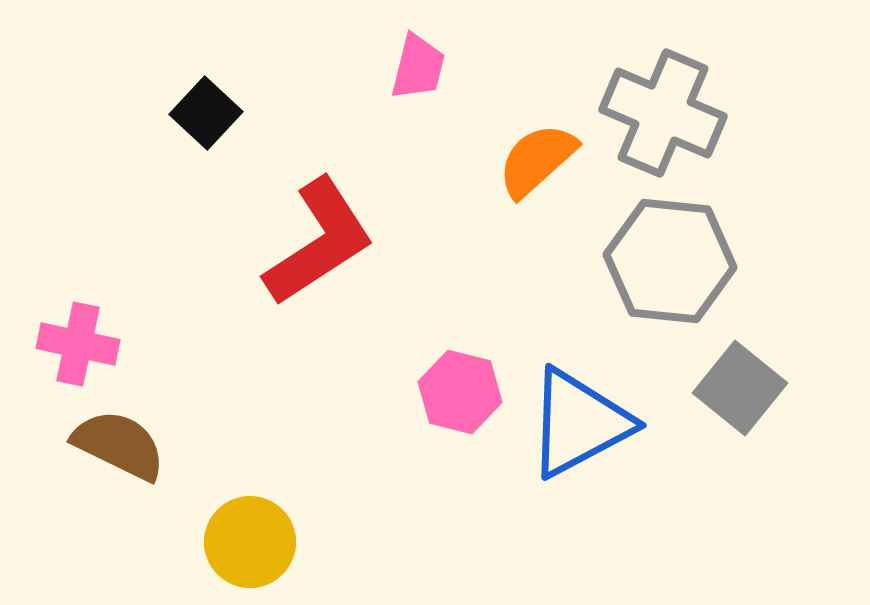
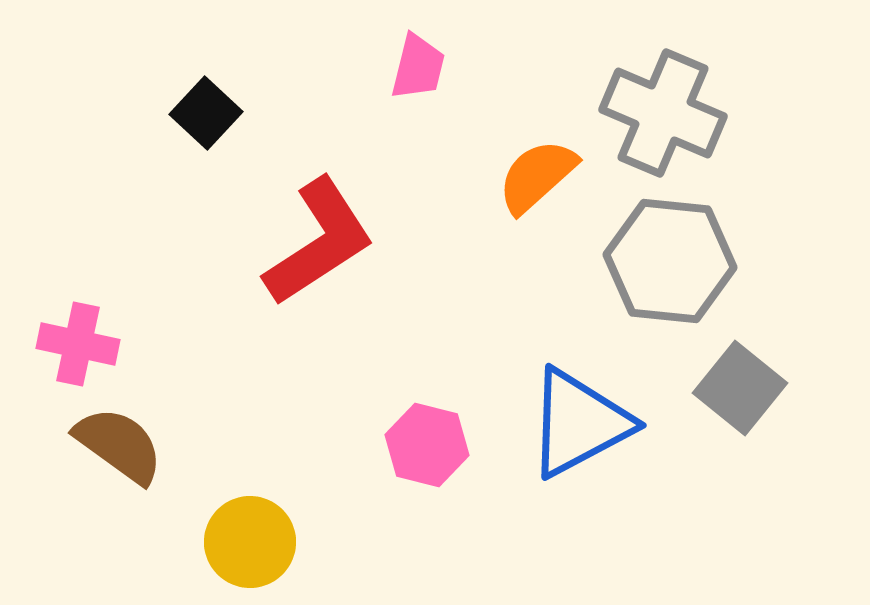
orange semicircle: moved 16 px down
pink hexagon: moved 33 px left, 53 px down
brown semicircle: rotated 10 degrees clockwise
